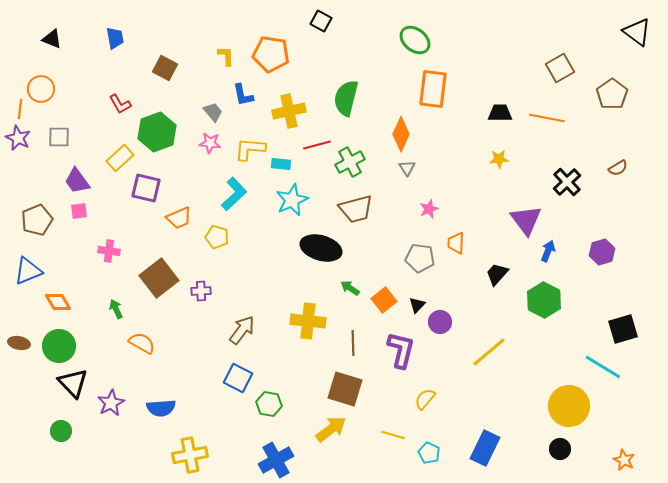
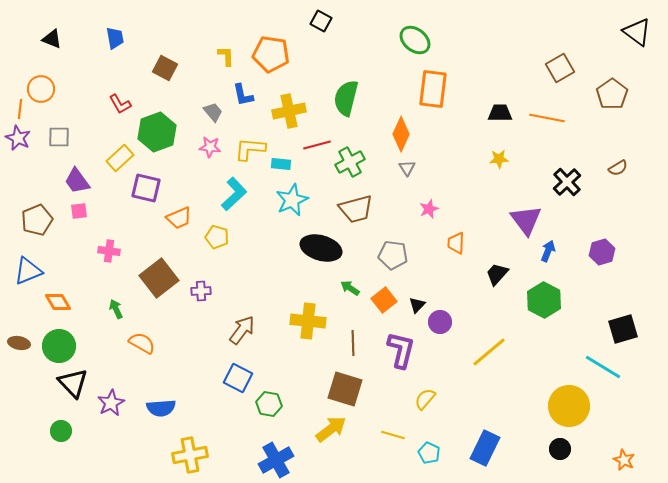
pink star at (210, 143): moved 4 px down
gray pentagon at (420, 258): moved 27 px left, 3 px up
